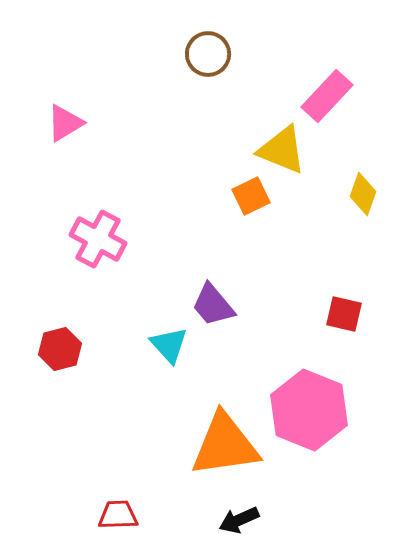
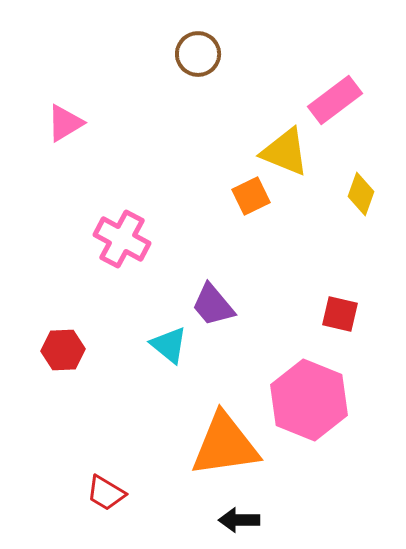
brown circle: moved 10 px left
pink rectangle: moved 8 px right, 4 px down; rotated 10 degrees clockwise
yellow triangle: moved 3 px right, 2 px down
yellow diamond: moved 2 px left
pink cross: moved 24 px right
red square: moved 4 px left
cyan triangle: rotated 9 degrees counterclockwise
red hexagon: moved 3 px right, 1 px down; rotated 12 degrees clockwise
pink hexagon: moved 10 px up
red trapezoid: moved 12 px left, 22 px up; rotated 147 degrees counterclockwise
black arrow: rotated 24 degrees clockwise
